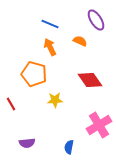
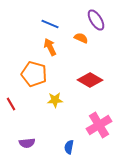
orange semicircle: moved 1 px right, 3 px up
red diamond: rotated 25 degrees counterclockwise
